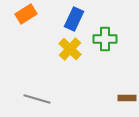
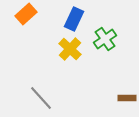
orange rectangle: rotated 10 degrees counterclockwise
green cross: rotated 35 degrees counterclockwise
gray line: moved 4 px right, 1 px up; rotated 32 degrees clockwise
